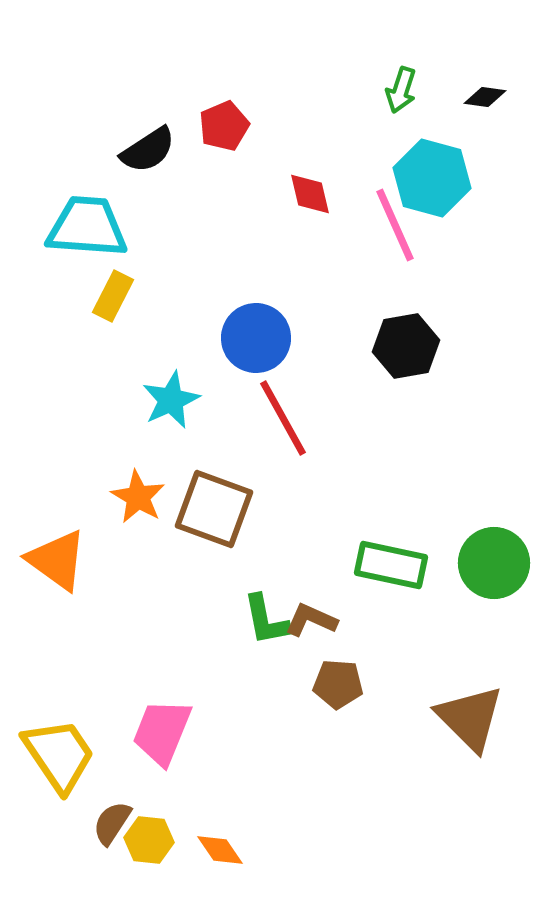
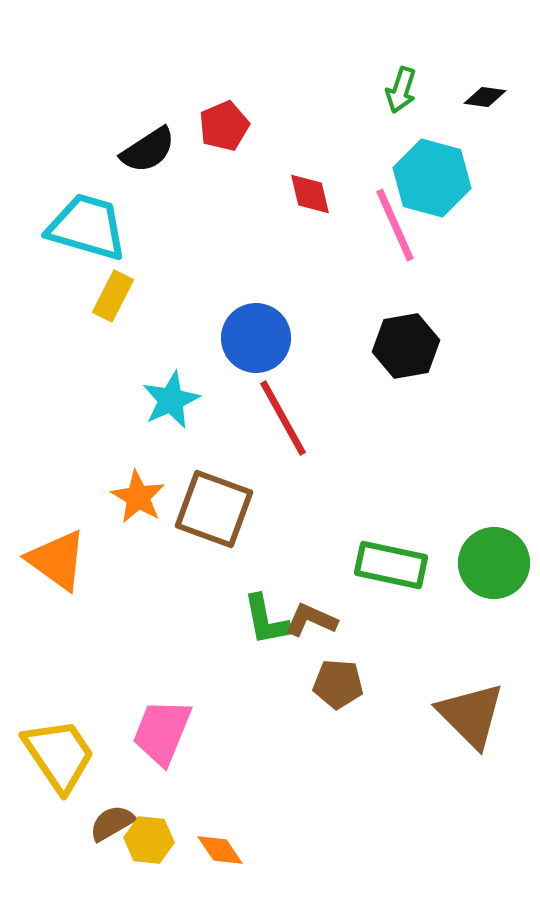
cyan trapezoid: rotated 12 degrees clockwise
brown triangle: moved 1 px right, 3 px up
brown semicircle: rotated 27 degrees clockwise
